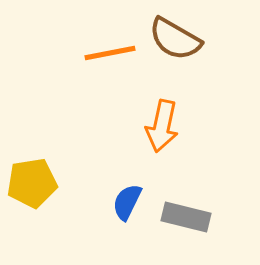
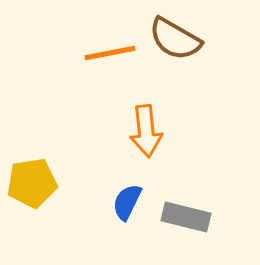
orange arrow: moved 16 px left, 5 px down; rotated 18 degrees counterclockwise
